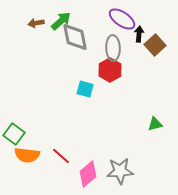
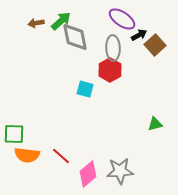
black arrow: moved 1 px down; rotated 56 degrees clockwise
green square: rotated 35 degrees counterclockwise
